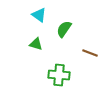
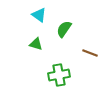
green cross: rotated 15 degrees counterclockwise
